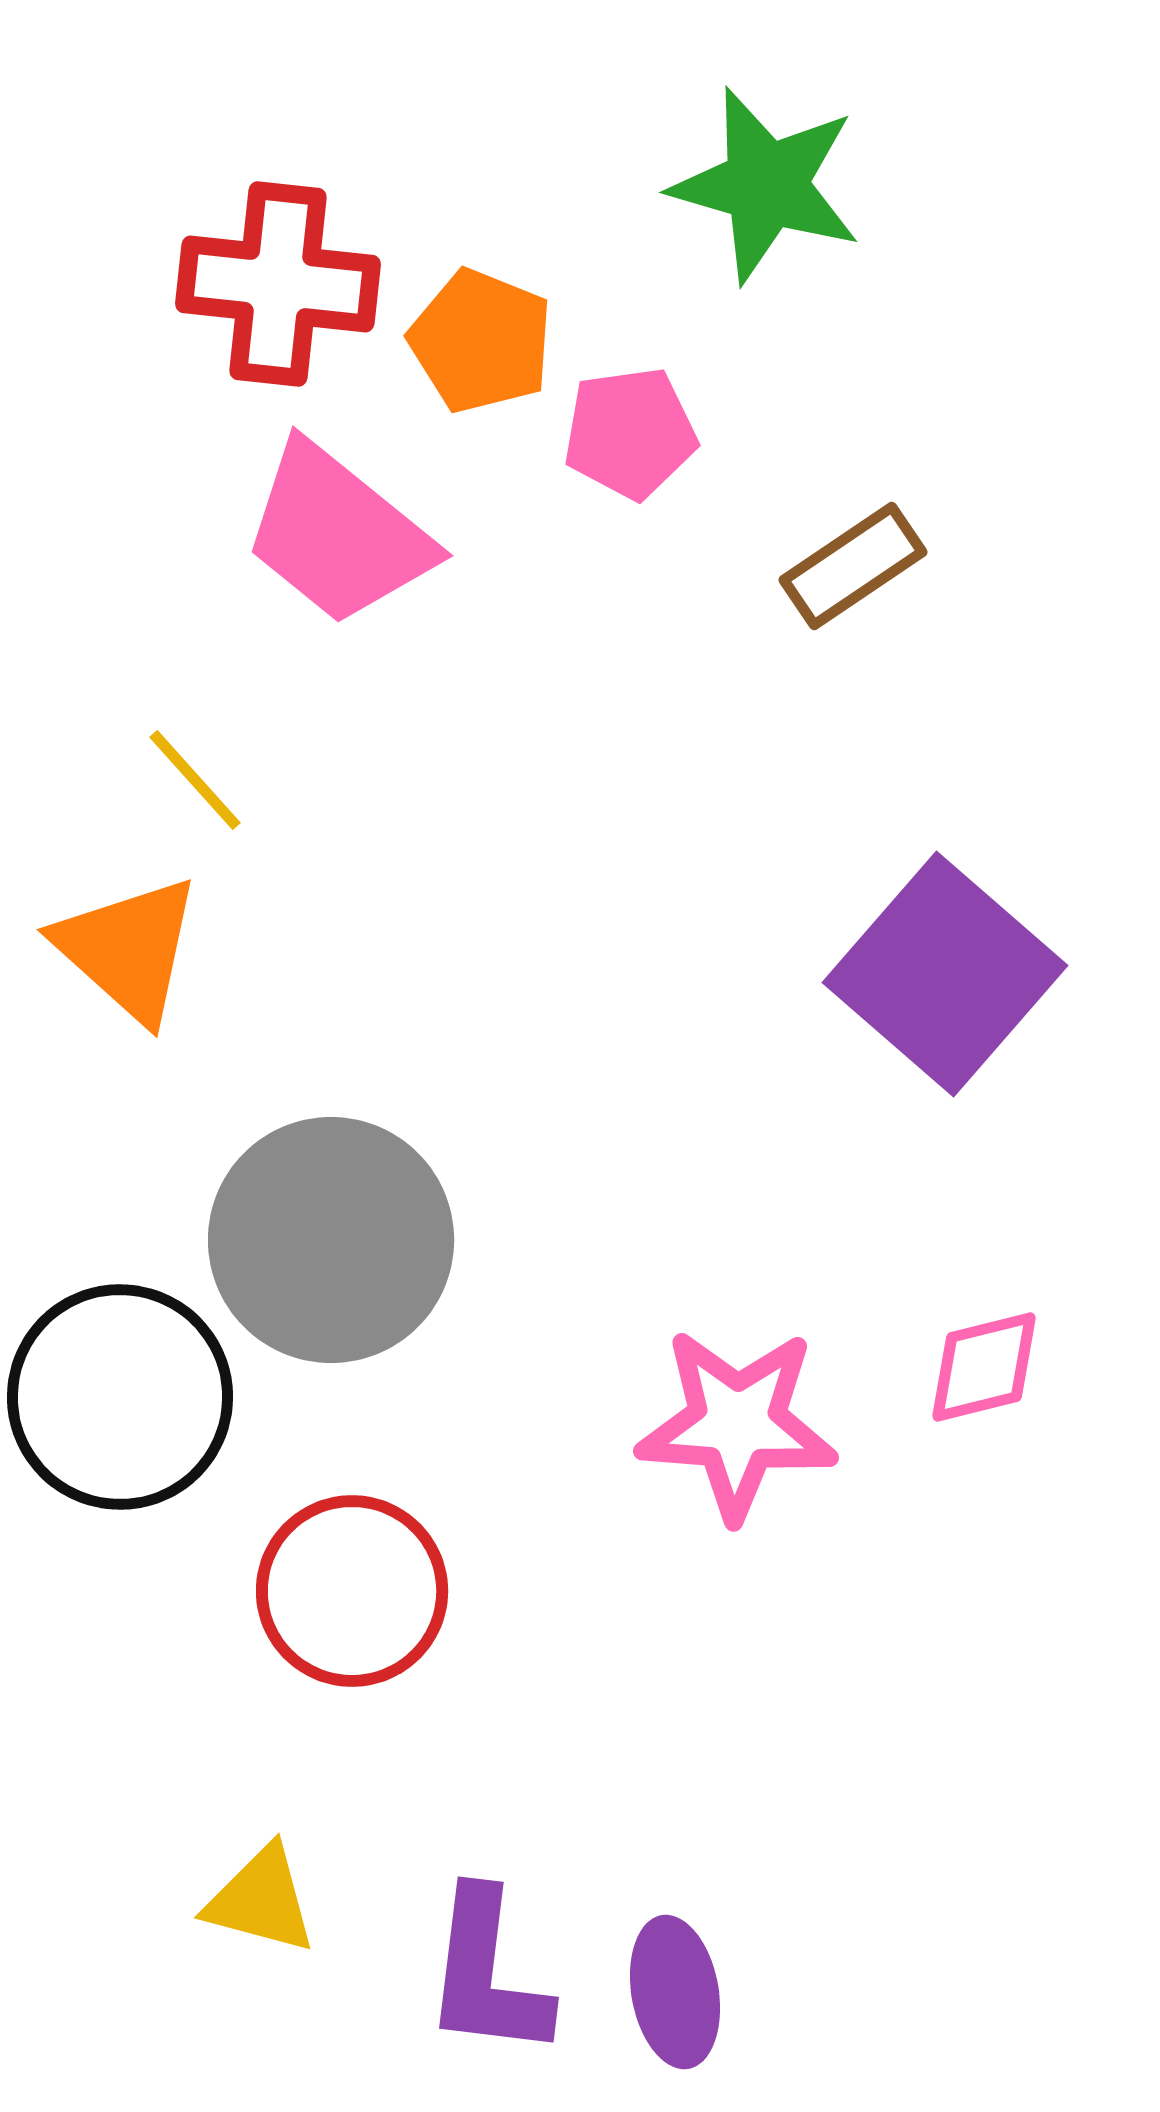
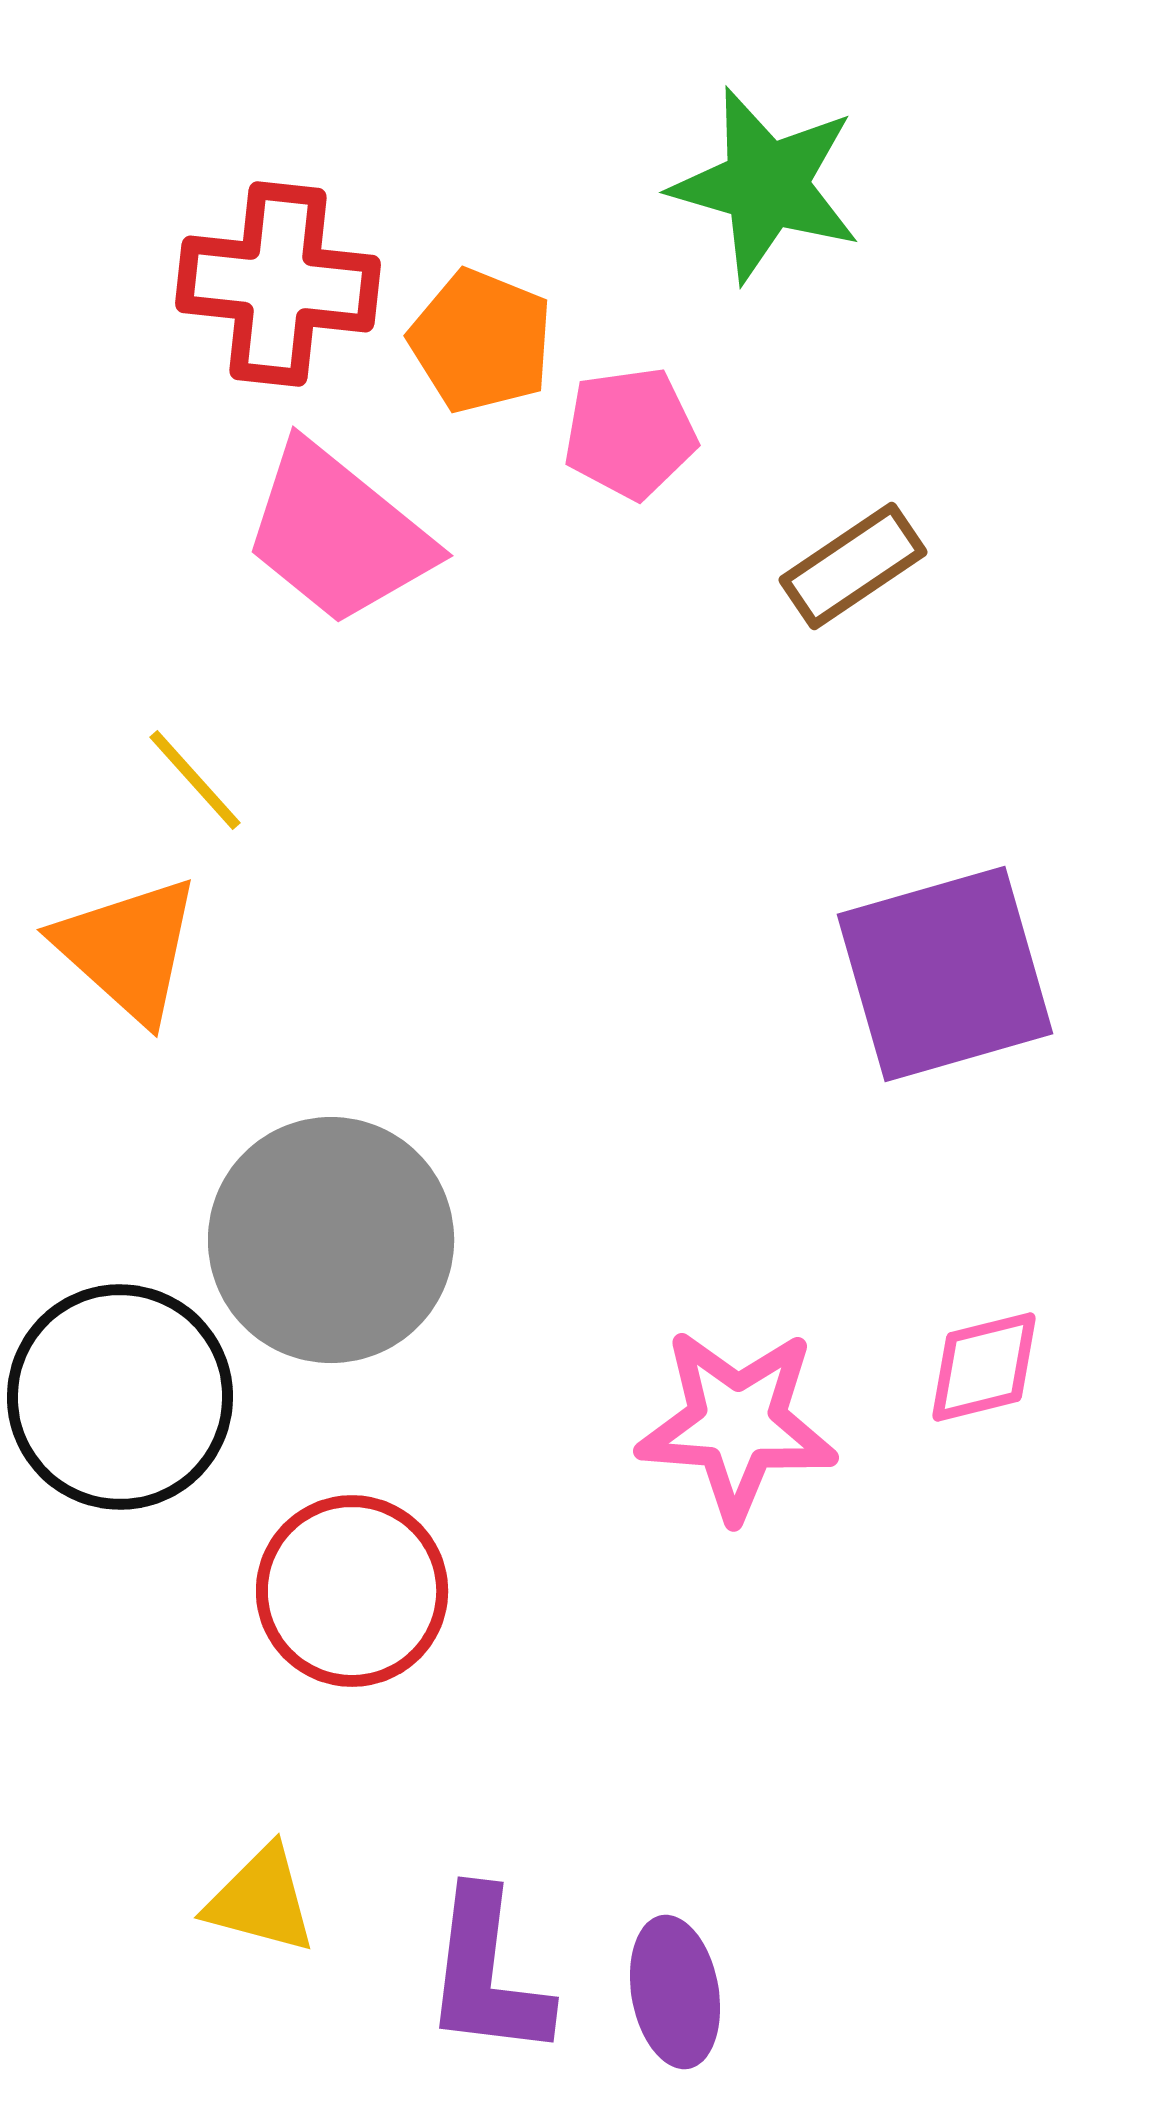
purple square: rotated 33 degrees clockwise
